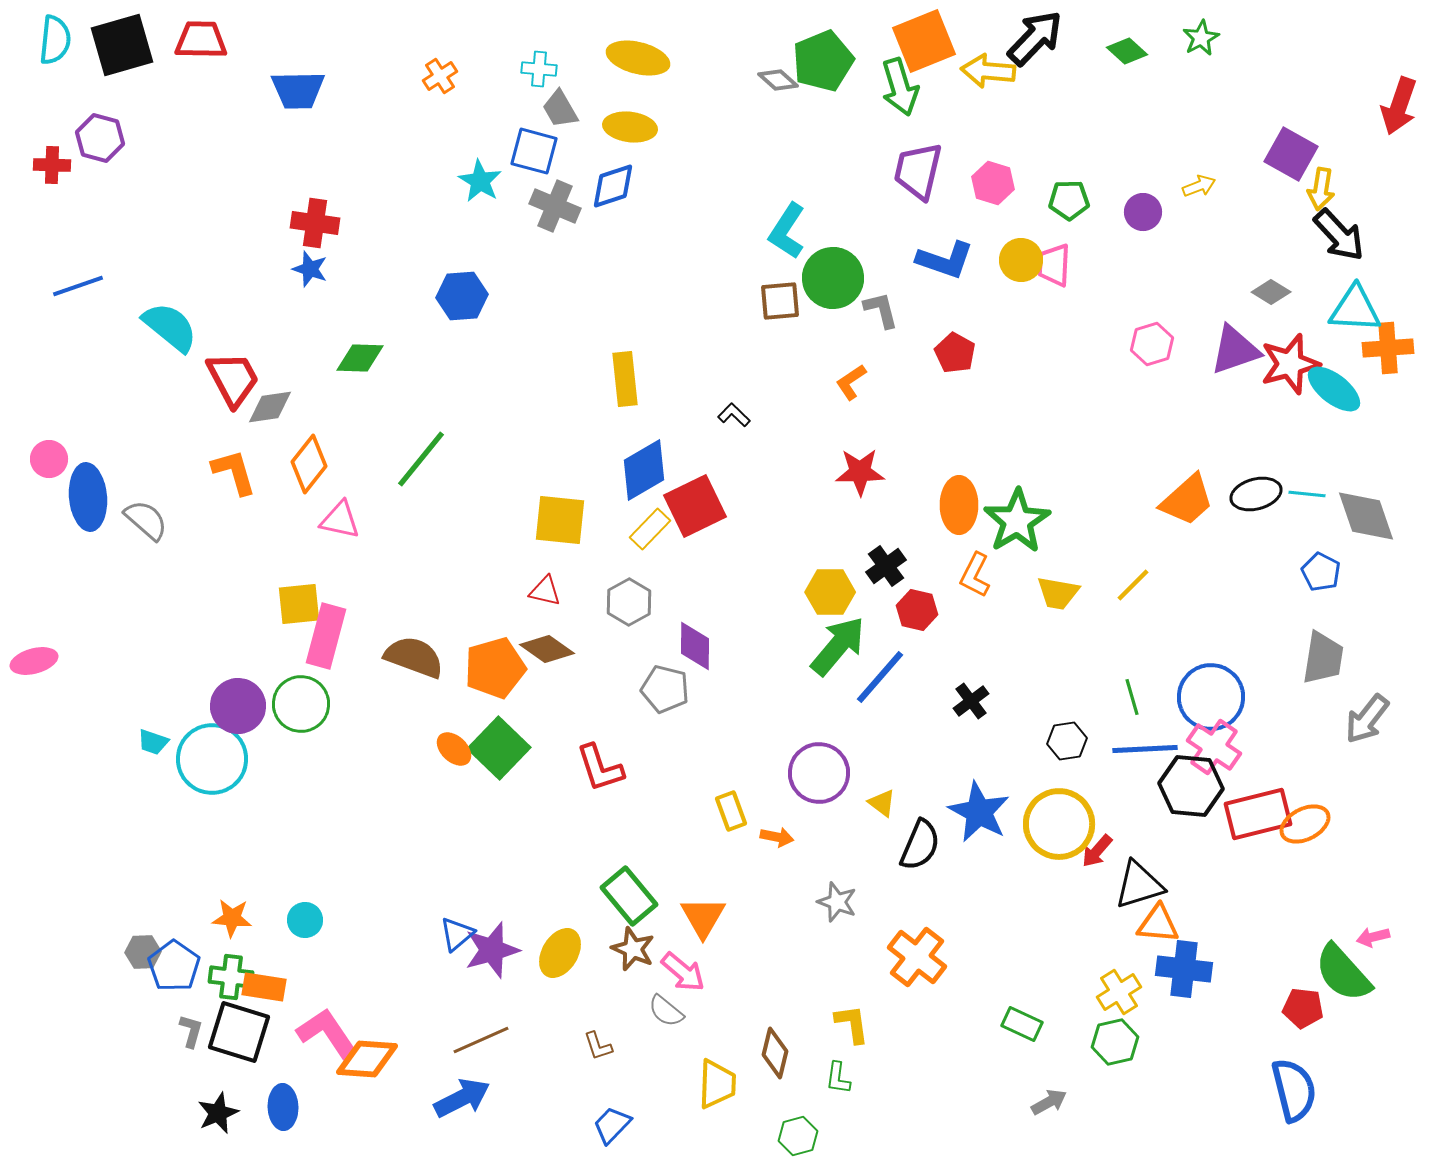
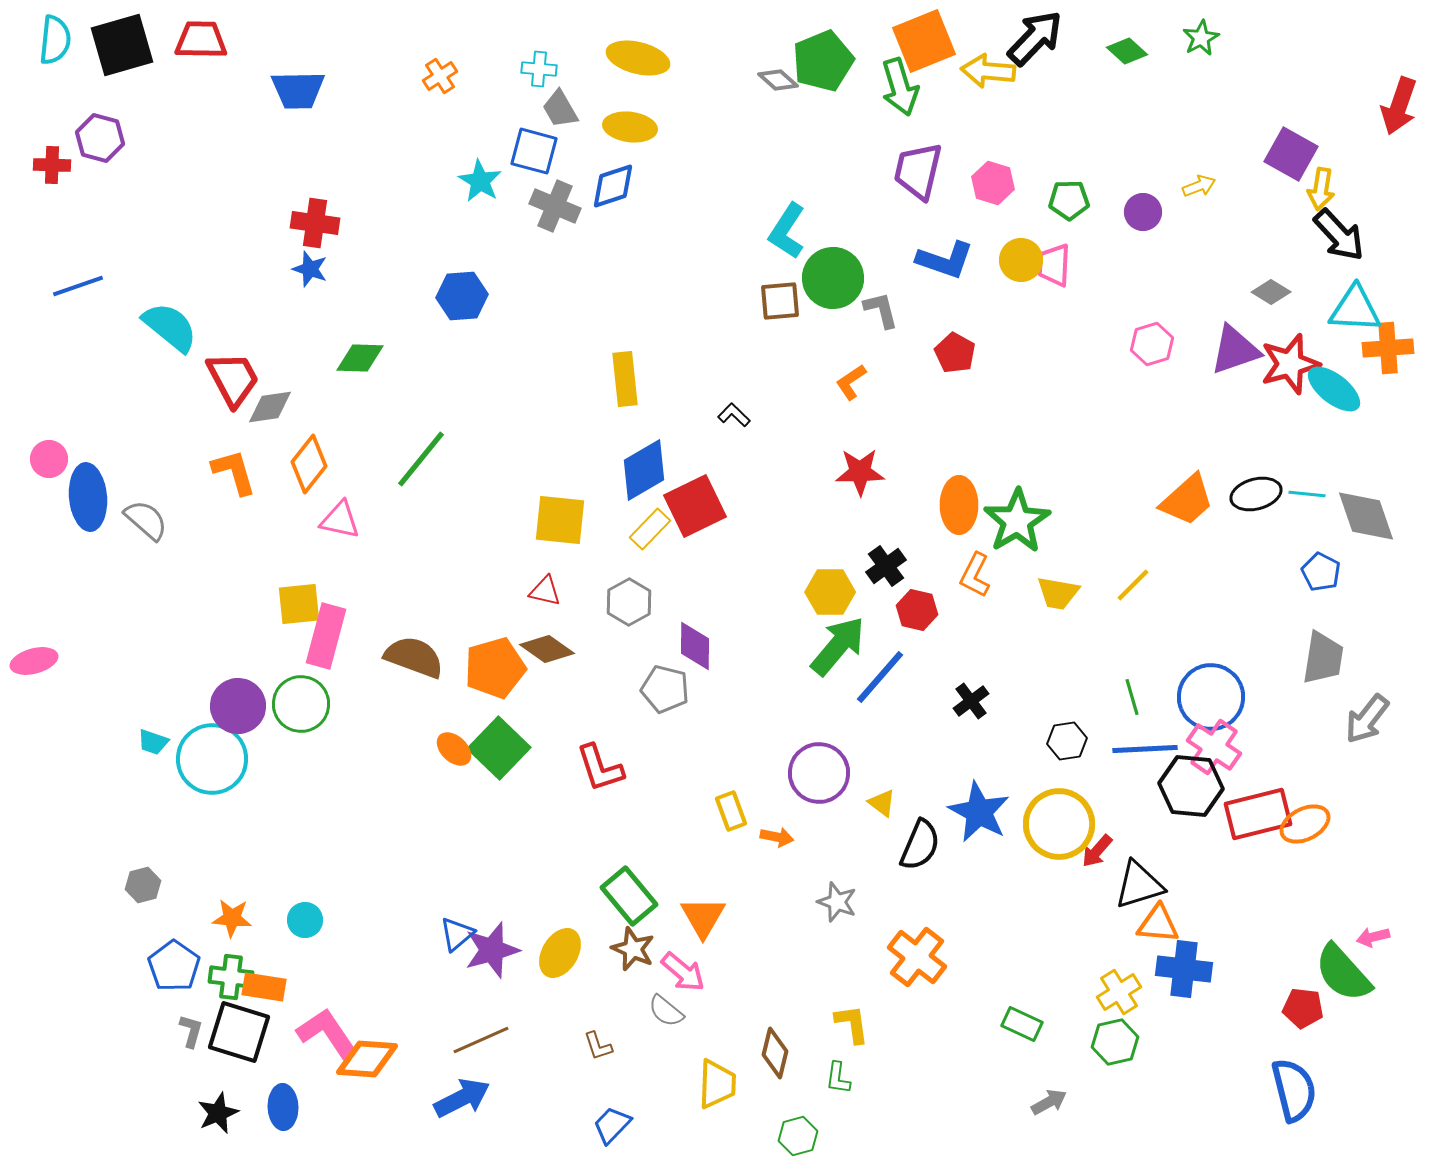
gray hexagon at (143, 952): moved 67 px up; rotated 12 degrees counterclockwise
